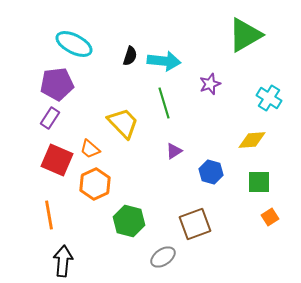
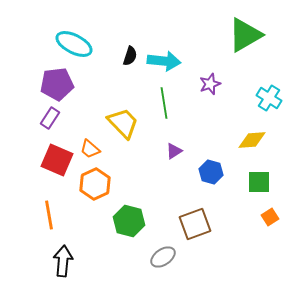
green line: rotated 8 degrees clockwise
